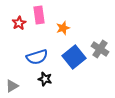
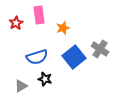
red star: moved 3 px left
gray triangle: moved 9 px right
